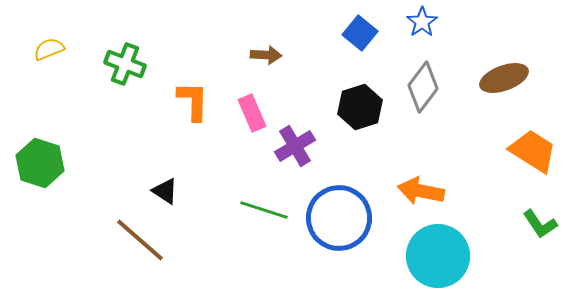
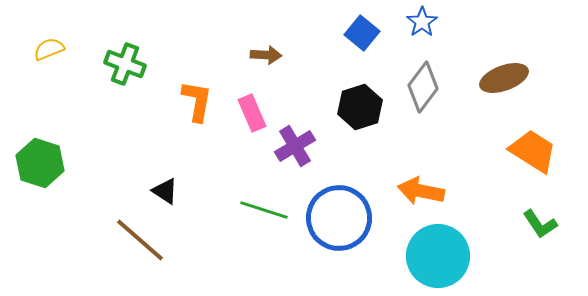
blue square: moved 2 px right
orange L-shape: moved 4 px right; rotated 9 degrees clockwise
